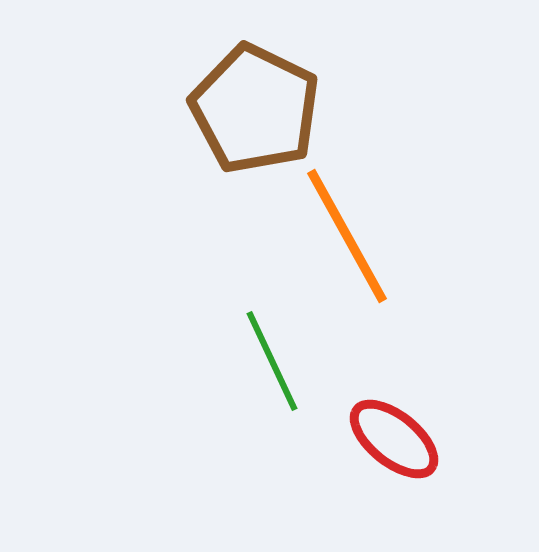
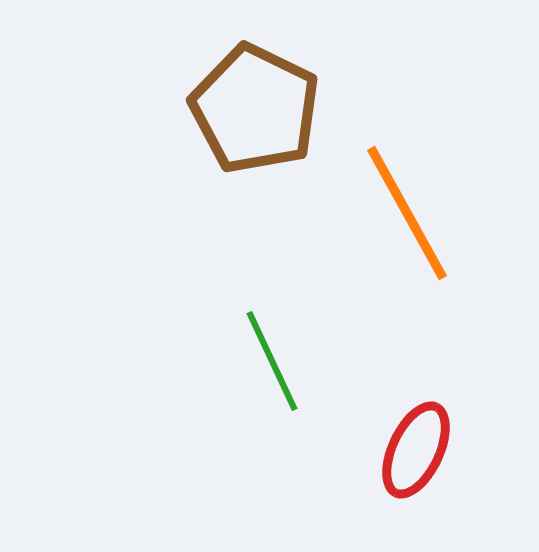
orange line: moved 60 px right, 23 px up
red ellipse: moved 22 px right, 11 px down; rotated 76 degrees clockwise
